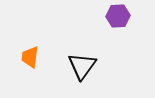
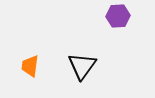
orange trapezoid: moved 9 px down
